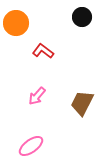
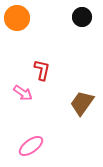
orange circle: moved 1 px right, 5 px up
red L-shape: moved 1 px left, 19 px down; rotated 65 degrees clockwise
pink arrow: moved 14 px left, 3 px up; rotated 96 degrees counterclockwise
brown trapezoid: rotated 8 degrees clockwise
